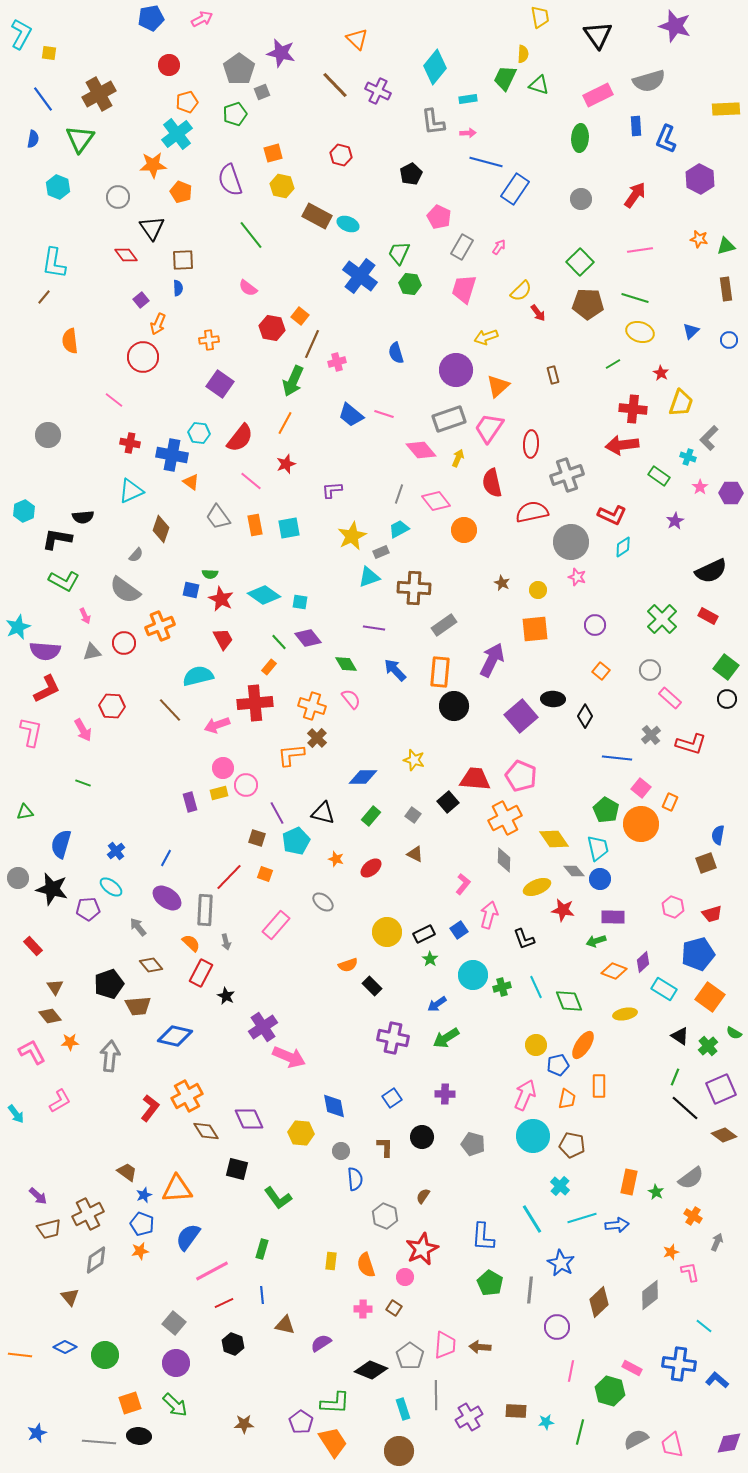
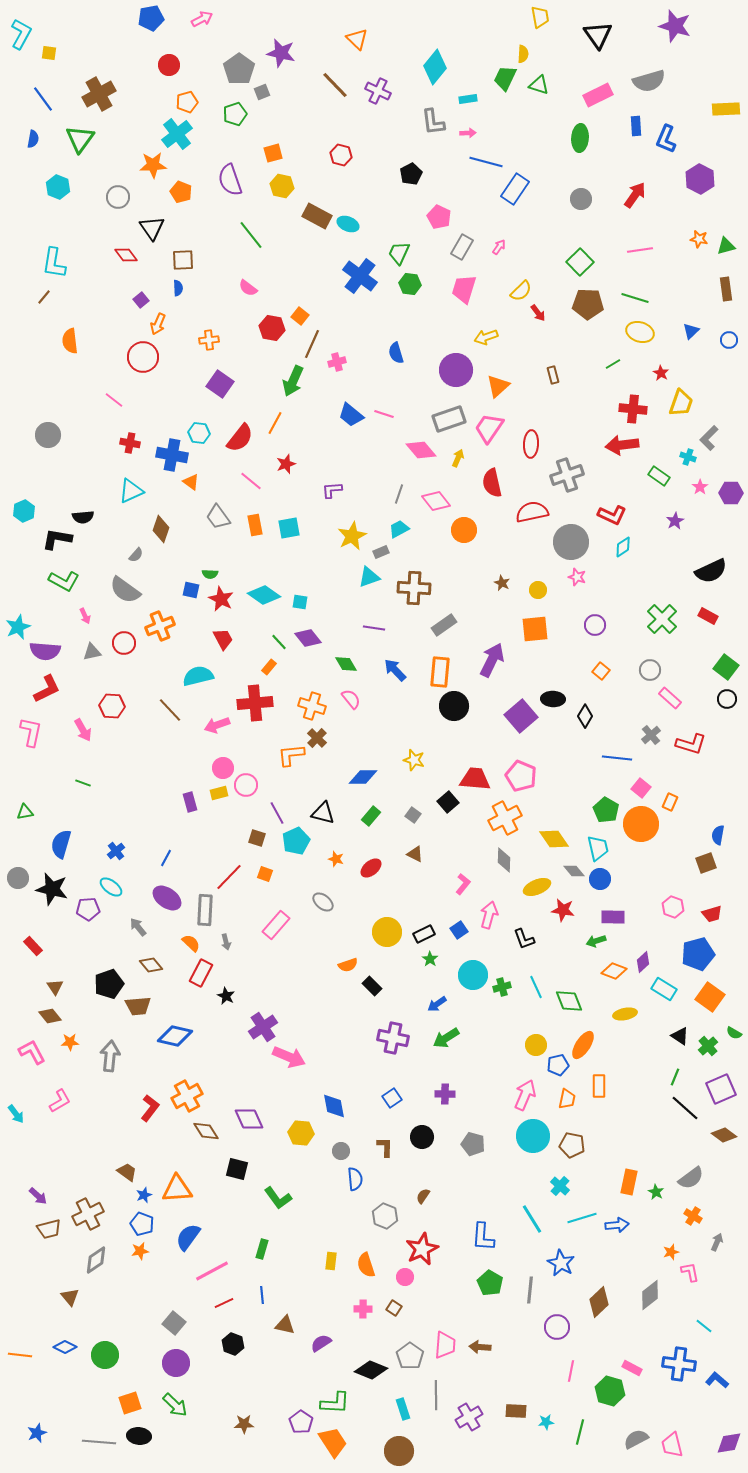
orange line at (285, 423): moved 10 px left
